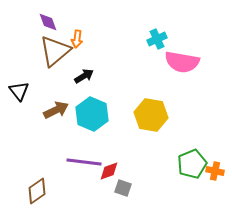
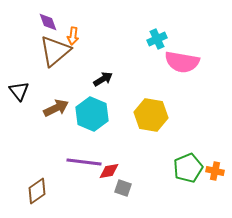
orange arrow: moved 4 px left, 3 px up
black arrow: moved 19 px right, 3 px down
brown arrow: moved 2 px up
green pentagon: moved 4 px left, 4 px down
red diamond: rotated 10 degrees clockwise
